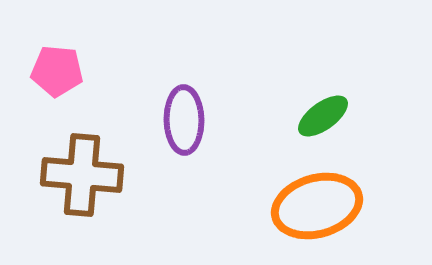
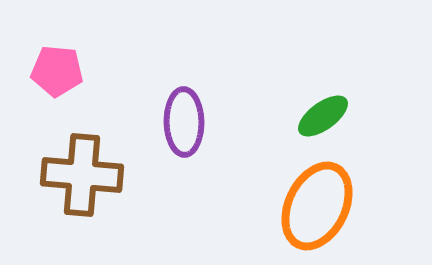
purple ellipse: moved 2 px down
orange ellipse: rotated 48 degrees counterclockwise
